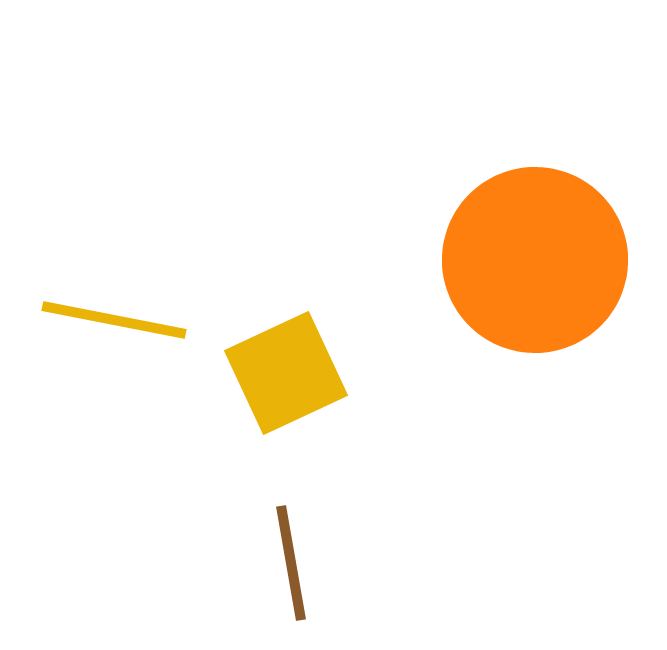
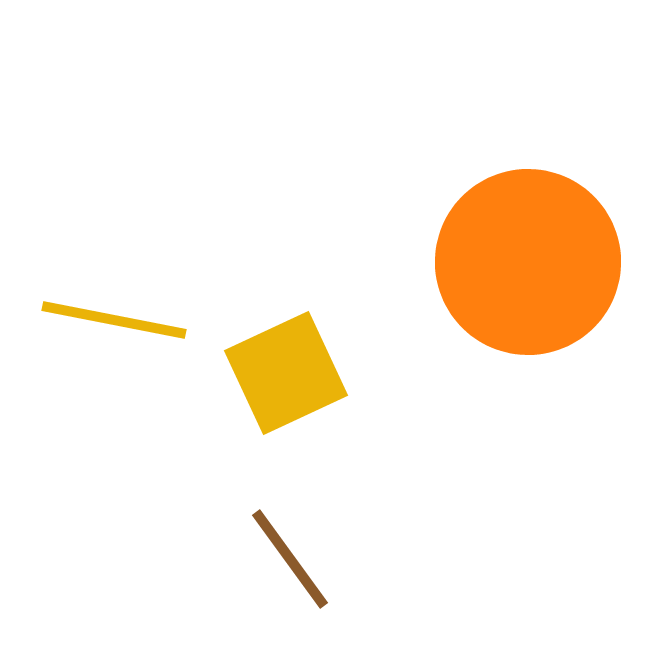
orange circle: moved 7 px left, 2 px down
brown line: moved 1 px left, 4 px up; rotated 26 degrees counterclockwise
